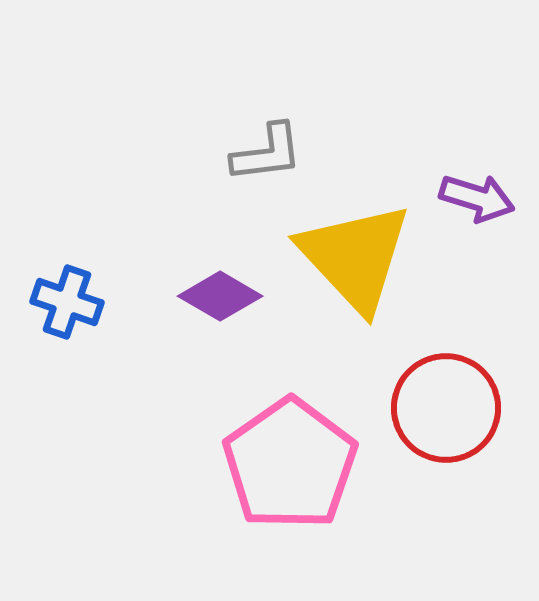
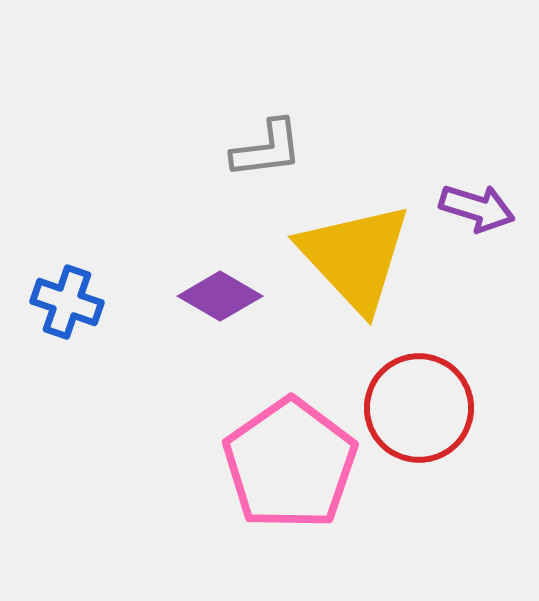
gray L-shape: moved 4 px up
purple arrow: moved 10 px down
red circle: moved 27 px left
